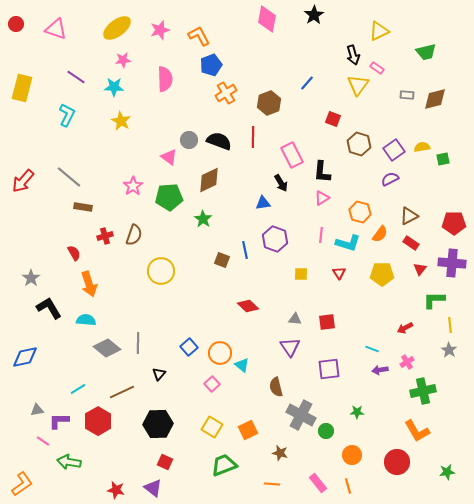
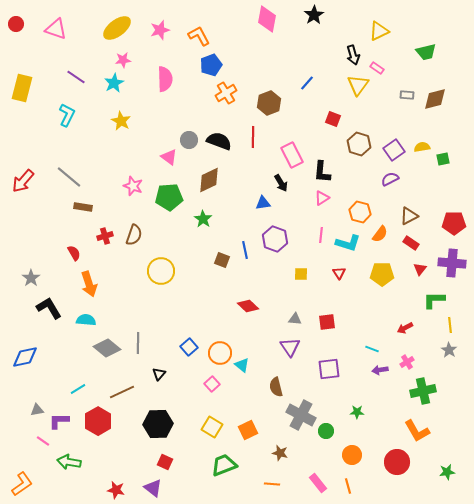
cyan star at (114, 87): moved 4 px up; rotated 30 degrees counterclockwise
pink star at (133, 186): rotated 18 degrees counterclockwise
